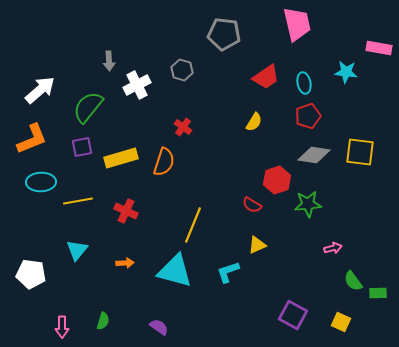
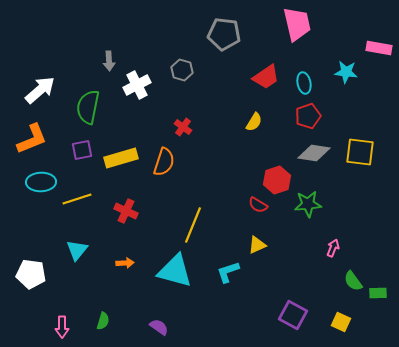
green semicircle at (88, 107): rotated 28 degrees counterclockwise
purple square at (82, 147): moved 3 px down
gray diamond at (314, 155): moved 2 px up
yellow line at (78, 201): moved 1 px left, 2 px up; rotated 8 degrees counterclockwise
red semicircle at (252, 205): moved 6 px right
pink arrow at (333, 248): rotated 54 degrees counterclockwise
